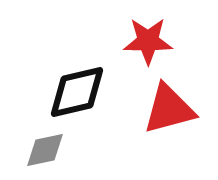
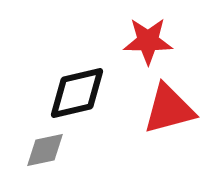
black diamond: moved 1 px down
